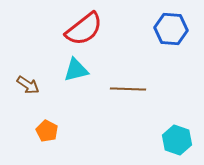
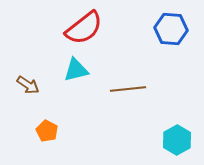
red semicircle: moved 1 px up
brown line: rotated 8 degrees counterclockwise
cyan hexagon: rotated 12 degrees clockwise
